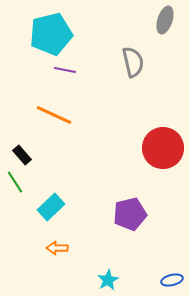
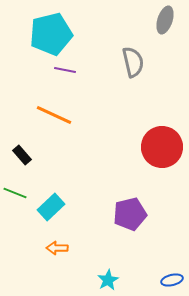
red circle: moved 1 px left, 1 px up
green line: moved 11 px down; rotated 35 degrees counterclockwise
